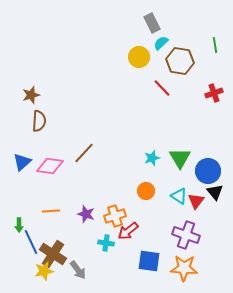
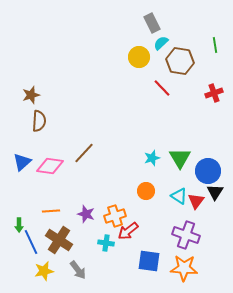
black triangle: rotated 12 degrees clockwise
brown cross: moved 6 px right, 14 px up
